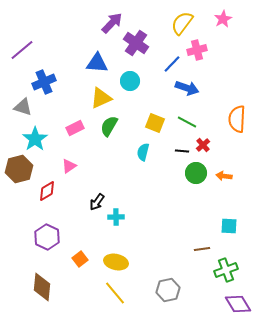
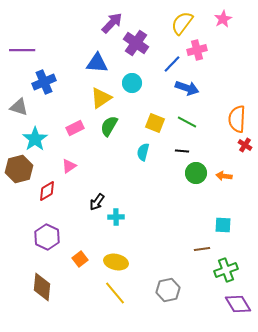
purple line: rotated 40 degrees clockwise
cyan circle: moved 2 px right, 2 px down
yellow triangle: rotated 10 degrees counterclockwise
gray triangle: moved 4 px left
red cross: moved 42 px right; rotated 16 degrees counterclockwise
cyan square: moved 6 px left, 1 px up
